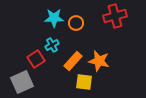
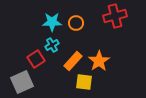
cyan star: moved 2 px left, 4 px down
orange star: rotated 25 degrees clockwise
